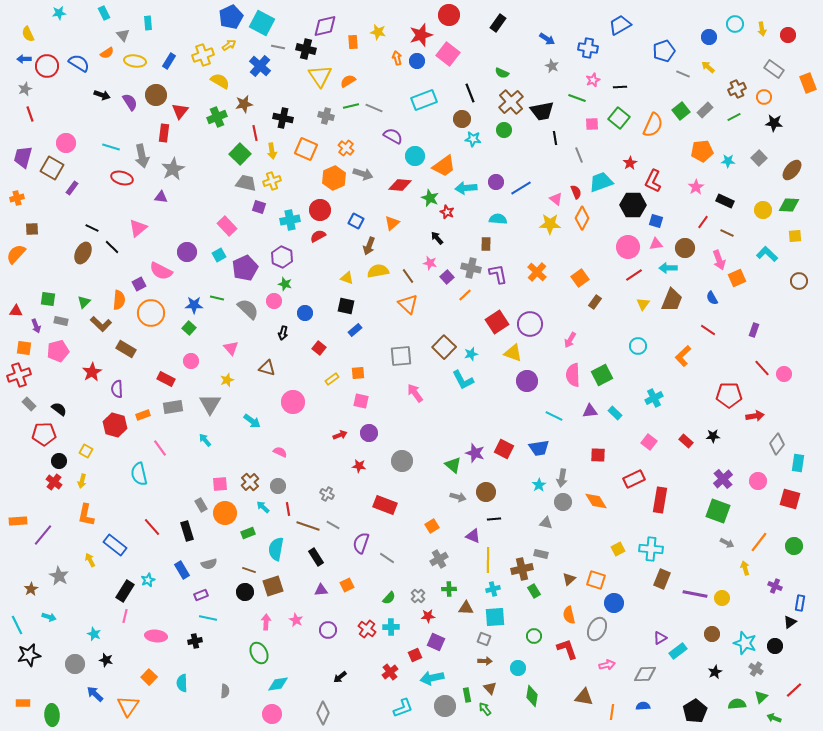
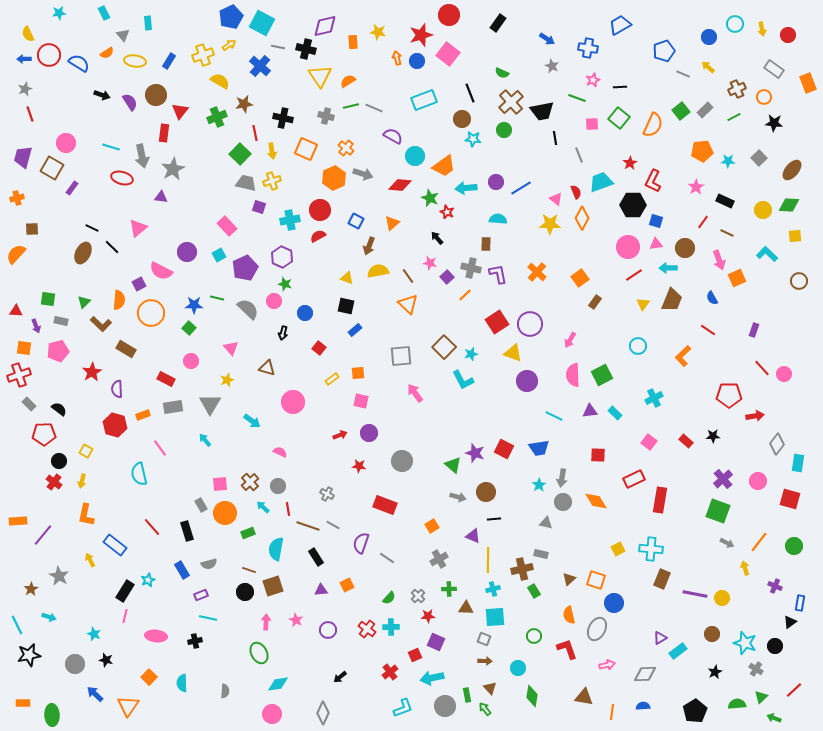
red circle at (47, 66): moved 2 px right, 11 px up
